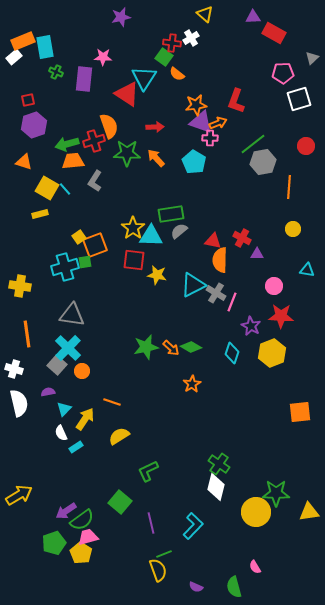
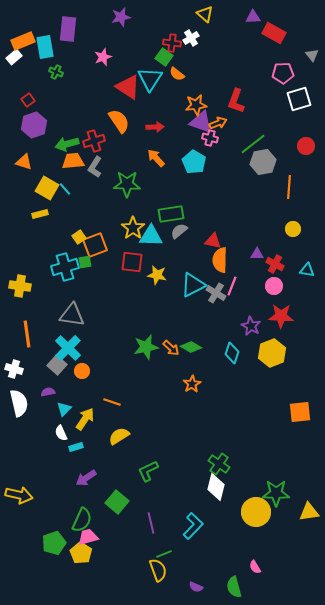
pink star at (103, 57): rotated 24 degrees counterclockwise
gray triangle at (312, 58): moved 3 px up; rotated 24 degrees counterclockwise
cyan triangle at (144, 78): moved 6 px right, 1 px down
purple rectangle at (84, 79): moved 16 px left, 50 px up
red triangle at (127, 94): moved 1 px right, 7 px up
red square at (28, 100): rotated 24 degrees counterclockwise
orange semicircle at (109, 126): moved 10 px right, 5 px up; rotated 15 degrees counterclockwise
pink cross at (210, 138): rotated 14 degrees clockwise
green star at (127, 153): moved 31 px down
gray L-shape at (95, 181): moved 14 px up
red cross at (242, 238): moved 33 px right, 26 px down
red square at (134, 260): moved 2 px left, 2 px down
pink line at (232, 302): moved 16 px up
cyan rectangle at (76, 447): rotated 16 degrees clockwise
yellow arrow at (19, 495): rotated 44 degrees clockwise
green square at (120, 502): moved 3 px left
purple arrow at (66, 511): moved 20 px right, 33 px up
green semicircle at (82, 520): rotated 30 degrees counterclockwise
